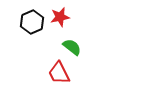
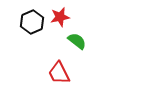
green semicircle: moved 5 px right, 6 px up
